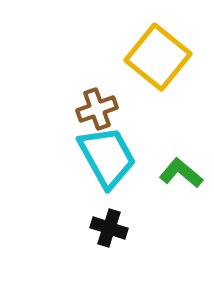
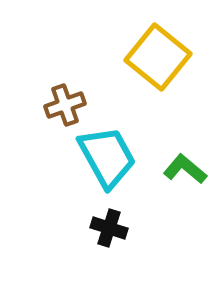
brown cross: moved 32 px left, 4 px up
green L-shape: moved 4 px right, 4 px up
